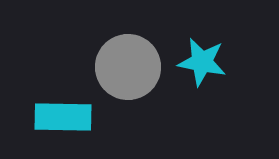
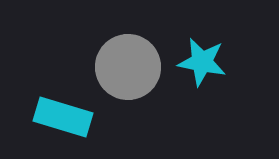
cyan rectangle: rotated 16 degrees clockwise
